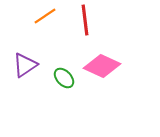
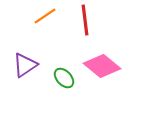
pink diamond: rotated 15 degrees clockwise
